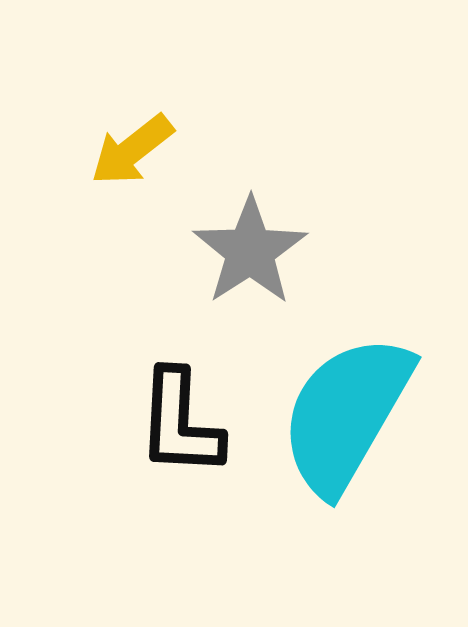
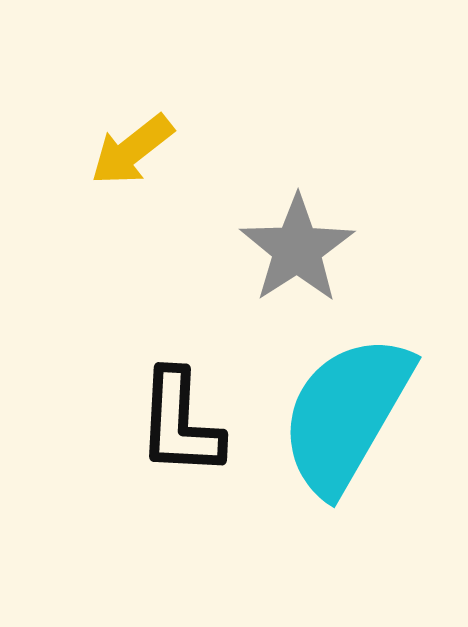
gray star: moved 47 px right, 2 px up
